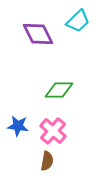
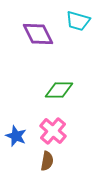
cyan trapezoid: rotated 60 degrees clockwise
blue star: moved 2 px left, 10 px down; rotated 15 degrees clockwise
